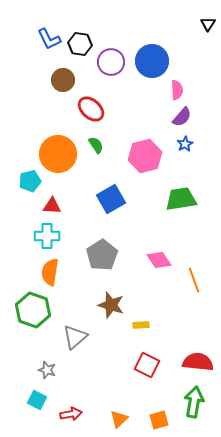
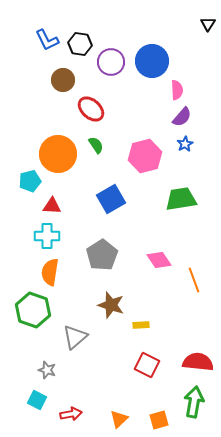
blue L-shape: moved 2 px left, 1 px down
